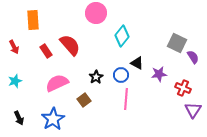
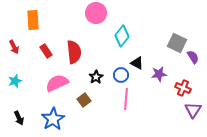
red semicircle: moved 4 px right, 7 px down; rotated 35 degrees clockwise
